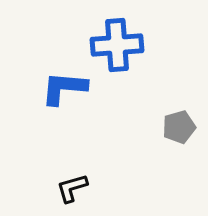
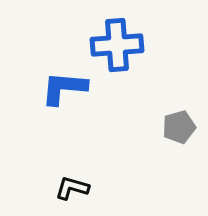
black L-shape: rotated 32 degrees clockwise
